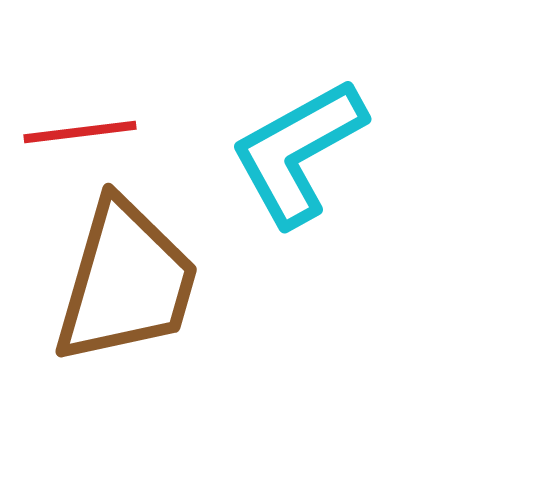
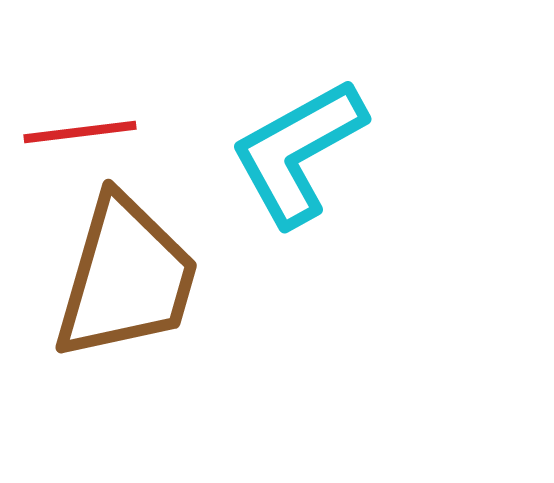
brown trapezoid: moved 4 px up
